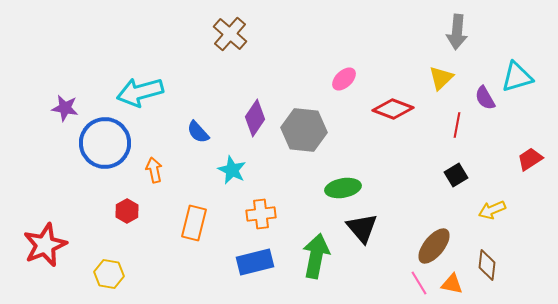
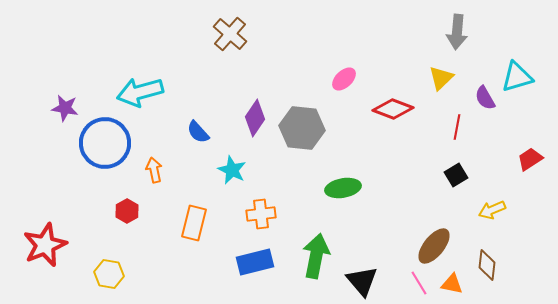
red line: moved 2 px down
gray hexagon: moved 2 px left, 2 px up
black triangle: moved 53 px down
